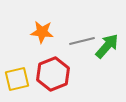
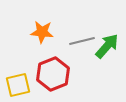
yellow square: moved 1 px right, 6 px down
